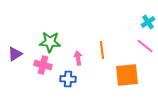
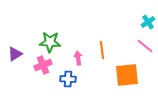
pink cross: rotated 36 degrees counterclockwise
